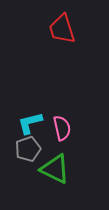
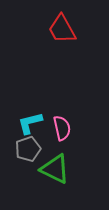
red trapezoid: rotated 12 degrees counterclockwise
